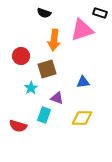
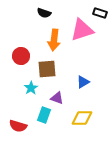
brown square: rotated 12 degrees clockwise
blue triangle: rotated 24 degrees counterclockwise
